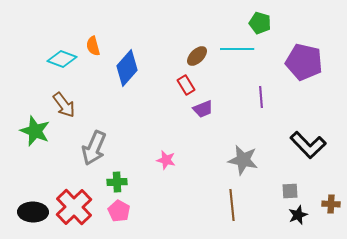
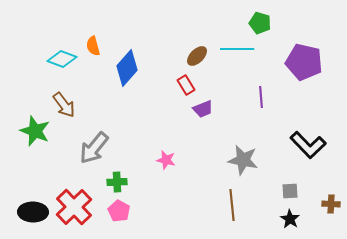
gray arrow: rotated 16 degrees clockwise
black star: moved 8 px left, 4 px down; rotated 18 degrees counterclockwise
